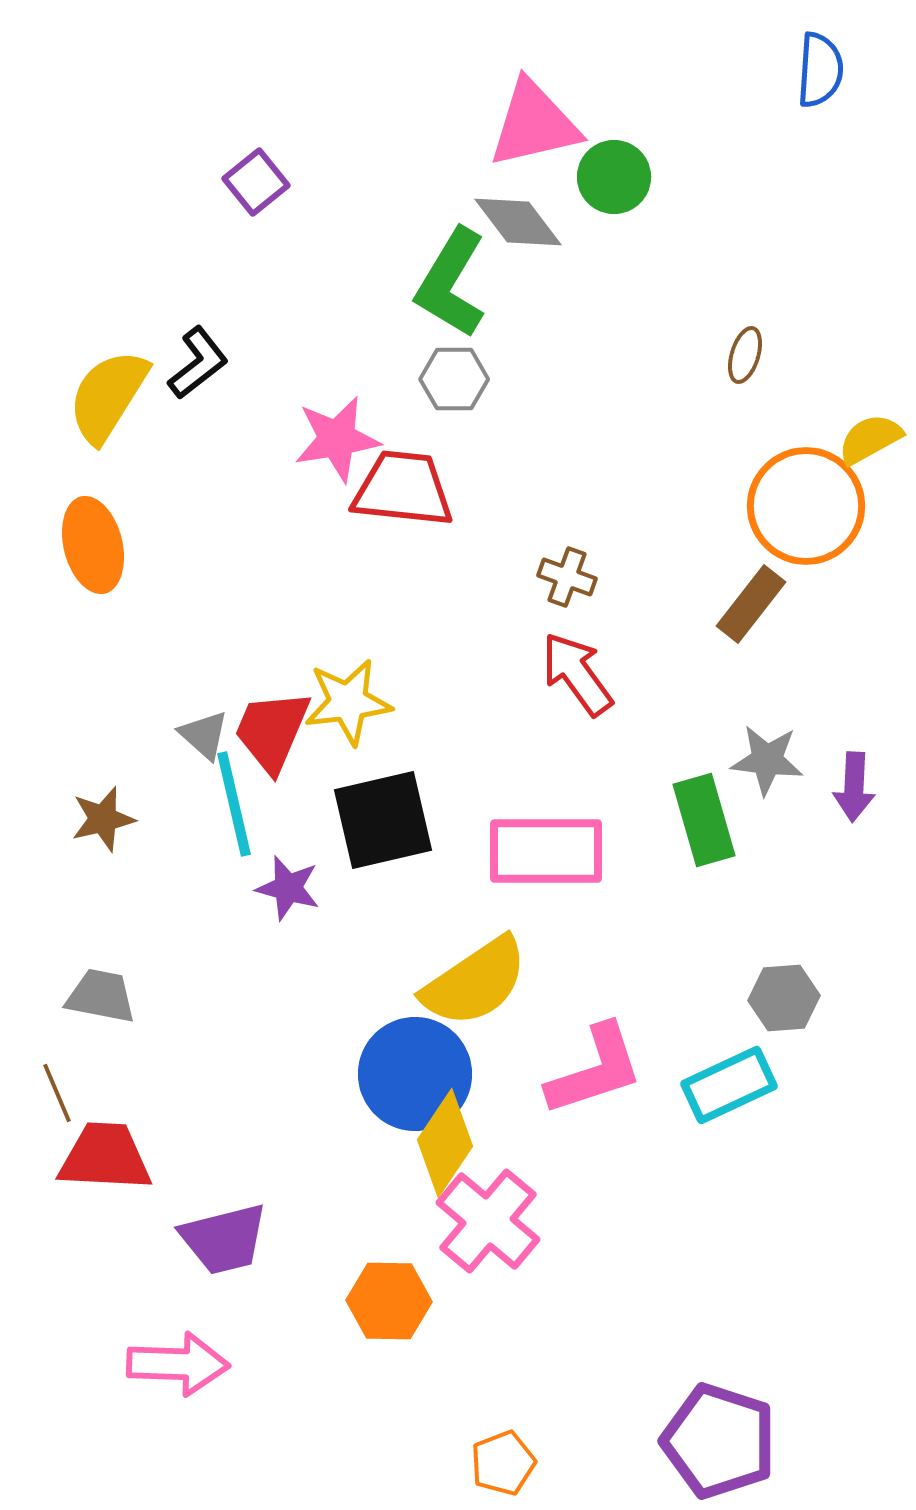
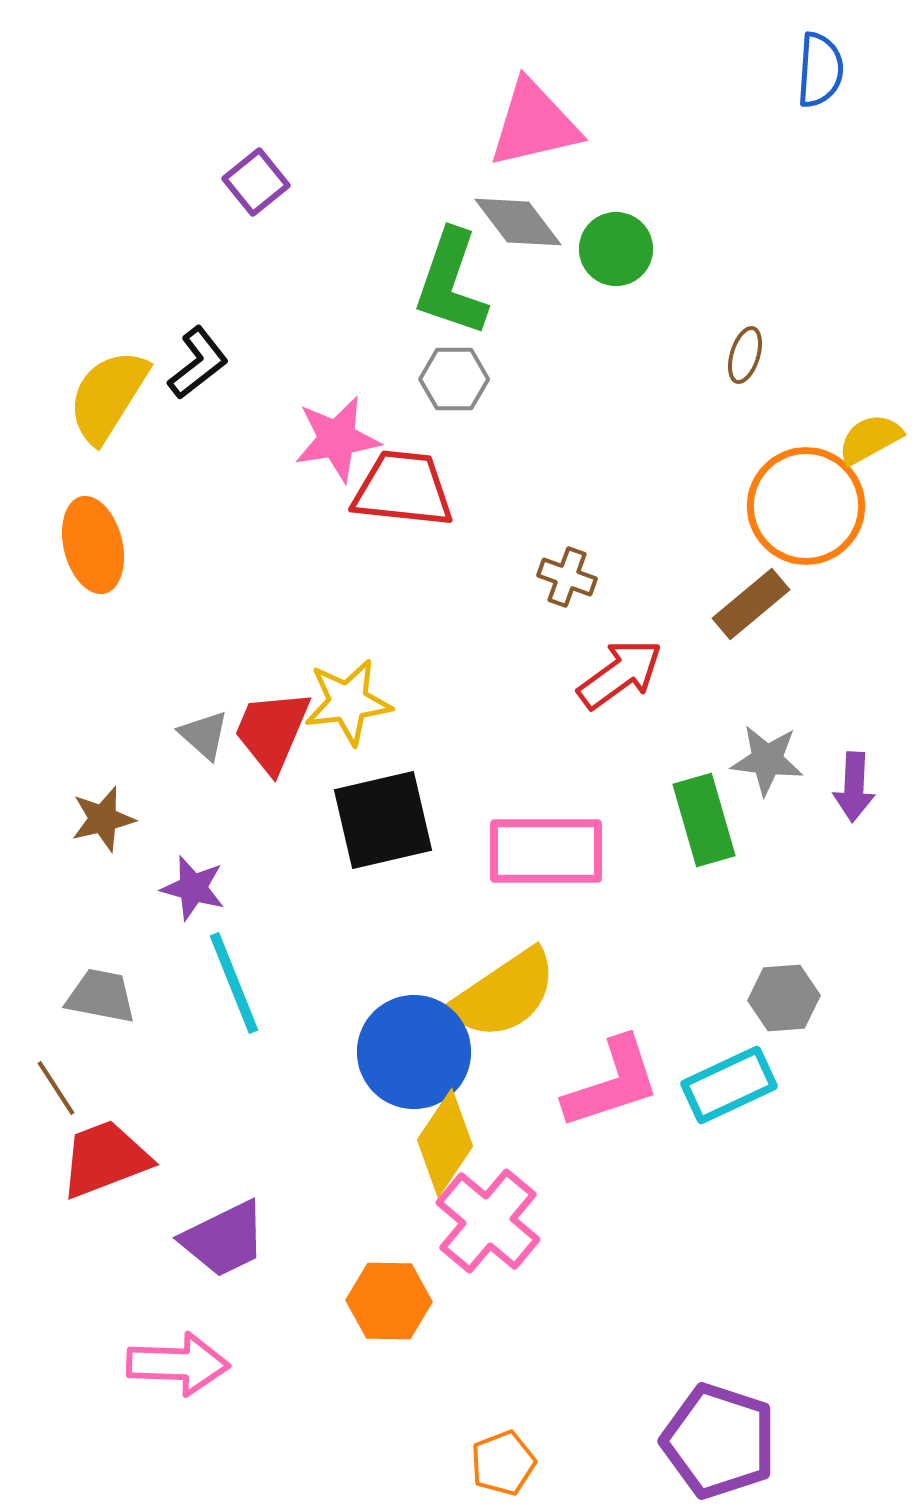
green circle at (614, 177): moved 2 px right, 72 px down
green L-shape at (451, 283): rotated 12 degrees counterclockwise
brown rectangle at (751, 604): rotated 12 degrees clockwise
red arrow at (577, 674): moved 43 px right; rotated 90 degrees clockwise
cyan line at (234, 804): moved 179 px down; rotated 9 degrees counterclockwise
purple star at (288, 888): moved 95 px left
yellow semicircle at (475, 982): moved 29 px right, 12 px down
pink L-shape at (595, 1070): moved 17 px right, 13 px down
blue circle at (415, 1074): moved 1 px left, 22 px up
brown line at (57, 1093): moved 1 px left, 5 px up; rotated 10 degrees counterclockwise
red trapezoid at (105, 1157): moved 2 px down; rotated 24 degrees counterclockwise
purple trapezoid at (224, 1239): rotated 12 degrees counterclockwise
